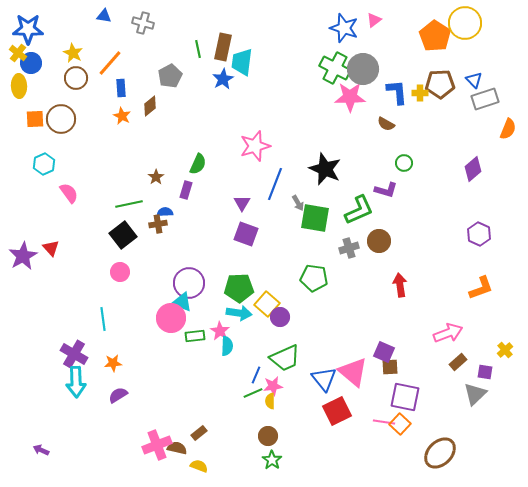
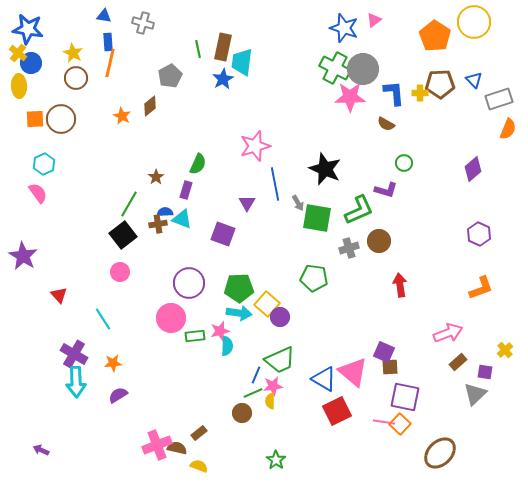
yellow circle at (465, 23): moved 9 px right, 1 px up
blue star at (28, 29): rotated 8 degrees clockwise
orange line at (110, 63): rotated 28 degrees counterclockwise
blue rectangle at (121, 88): moved 13 px left, 46 px up
blue L-shape at (397, 92): moved 3 px left, 1 px down
gray rectangle at (485, 99): moved 14 px right
blue line at (275, 184): rotated 32 degrees counterclockwise
pink semicircle at (69, 193): moved 31 px left
purple triangle at (242, 203): moved 5 px right
green line at (129, 204): rotated 48 degrees counterclockwise
green square at (315, 218): moved 2 px right
purple square at (246, 234): moved 23 px left
red triangle at (51, 248): moved 8 px right, 47 px down
purple star at (23, 256): rotated 12 degrees counterclockwise
cyan triangle at (182, 302): moved 83 px up
cyan line at (103, 319): rotated 25 degrees counterclockwise
pink star at (220, 331): rotated 24 degrees clockwise
green trapezoid at (285, 358): moved 5 px left, 2 px down
blue triangle at (324, 379): rotated 20 degrees counterclockwise
brown circle at (268, 436): moved 26 px left, 23 px up
green star at (272, 460): moved 4 px right
